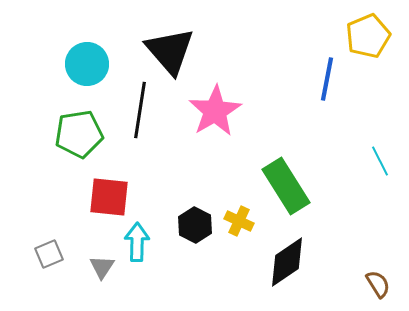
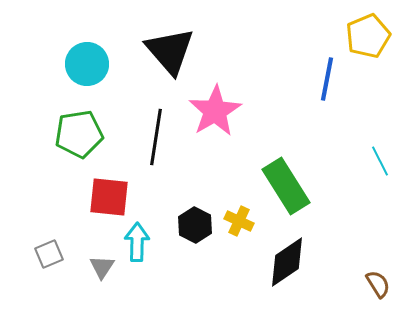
black line: moved 16 px right, 27 px down
